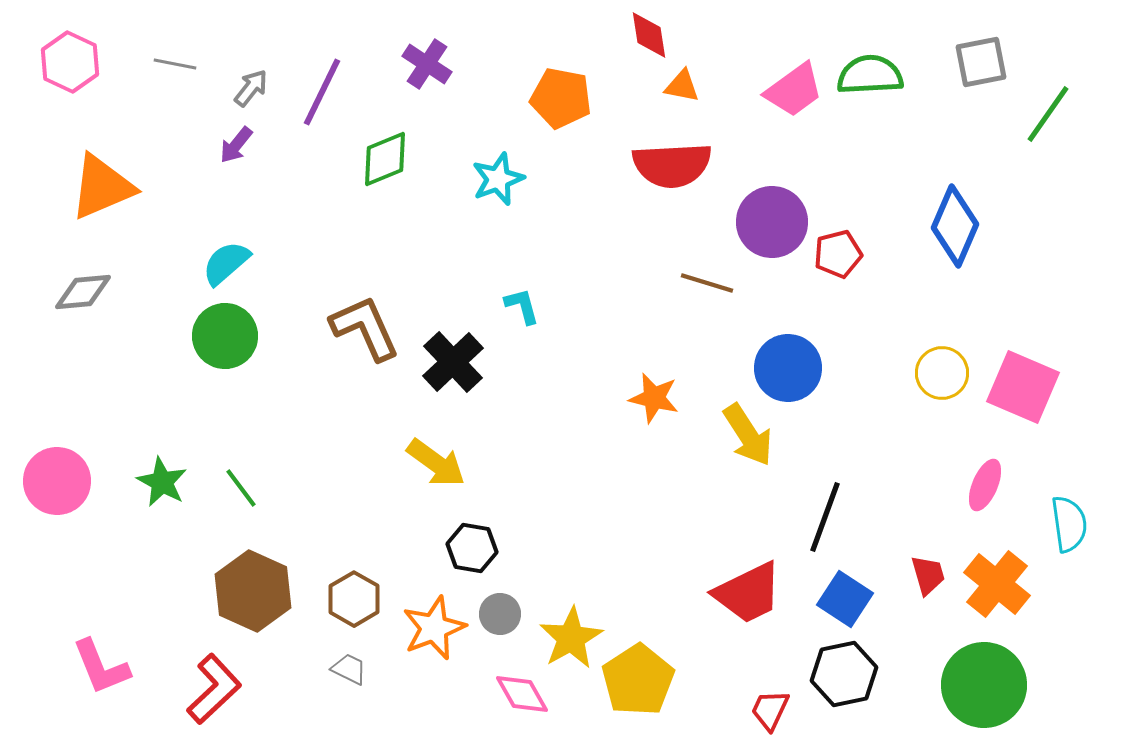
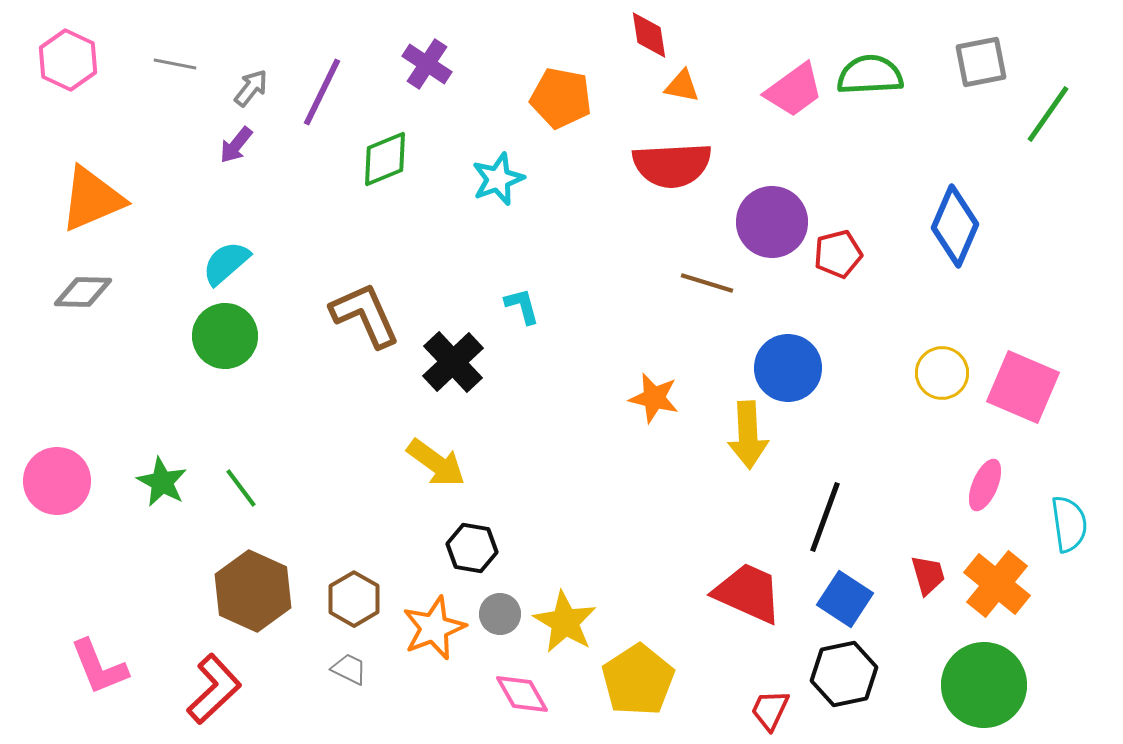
pink hexagon at (70, 62): moved 2 px left, 2 px up
orange triangle at (102, 187): moved 10 px left, 12 px down
gray diamond at (83, 292): rotated 6 degrees clockwise
brown L-shape at (365, 328): moved 13 px up
yellow arrow at (748, 435): rotated 30 degrees clockwise
red trapezoid at (748, 593): rotated 130 degrees counterclockwise
yellow star at (571, 638): moved 6 px left, 16 px up; rotated 12 degrees counterclockwise
pink L-shape at (101, 667): moved 2 px left
